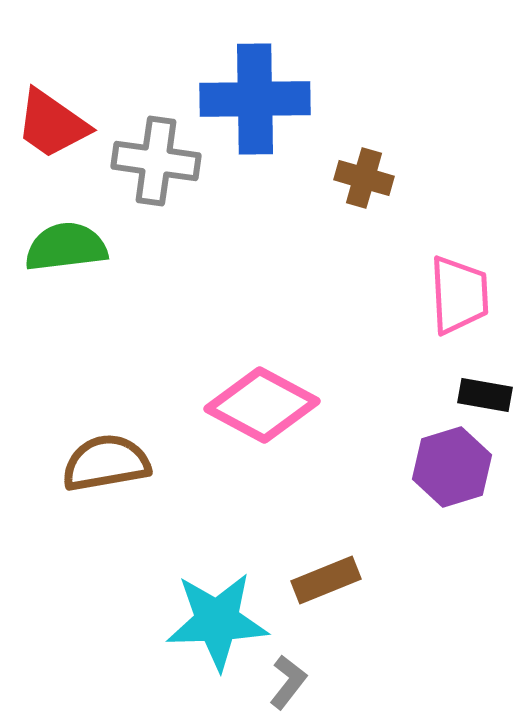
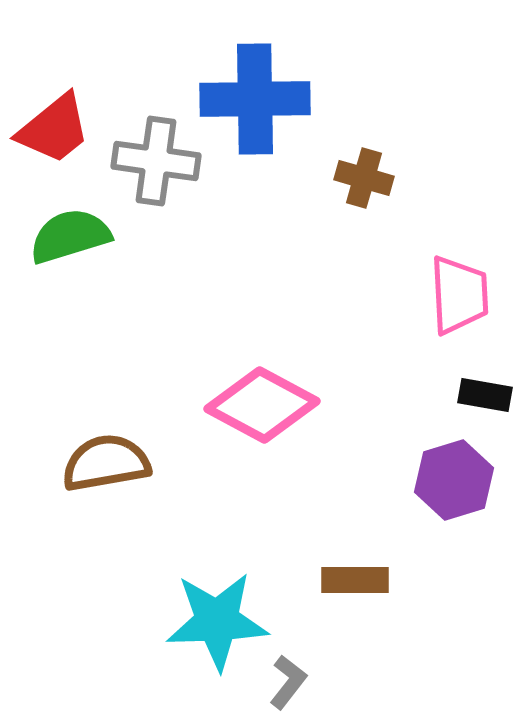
red trapezoid: moved 2 px right, 5 px down; rotated 74 degrees counterclockwise
green semicircle: moved 4 px right, 11 px up; rotated 10 degrees counterclockwise
purple hexagon: moved 2 px right, 13 px down
brown rectangle: moved 29 px right; rotated 22 degrees clockwise
